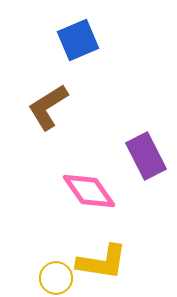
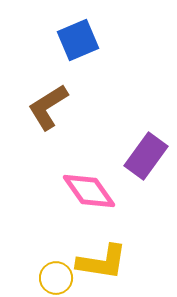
purple rectangle: rotated 63 degrees clockwise
